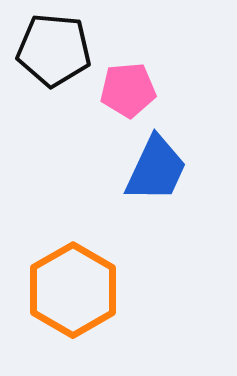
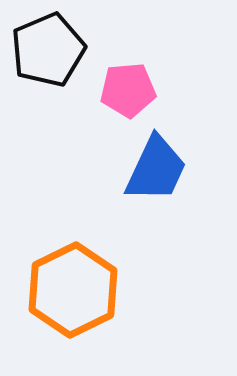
black pentagon: moved 6 px left; rotated 28 degrees counterclockwise
orange hexagon: rotated 4 degrees clockwise
